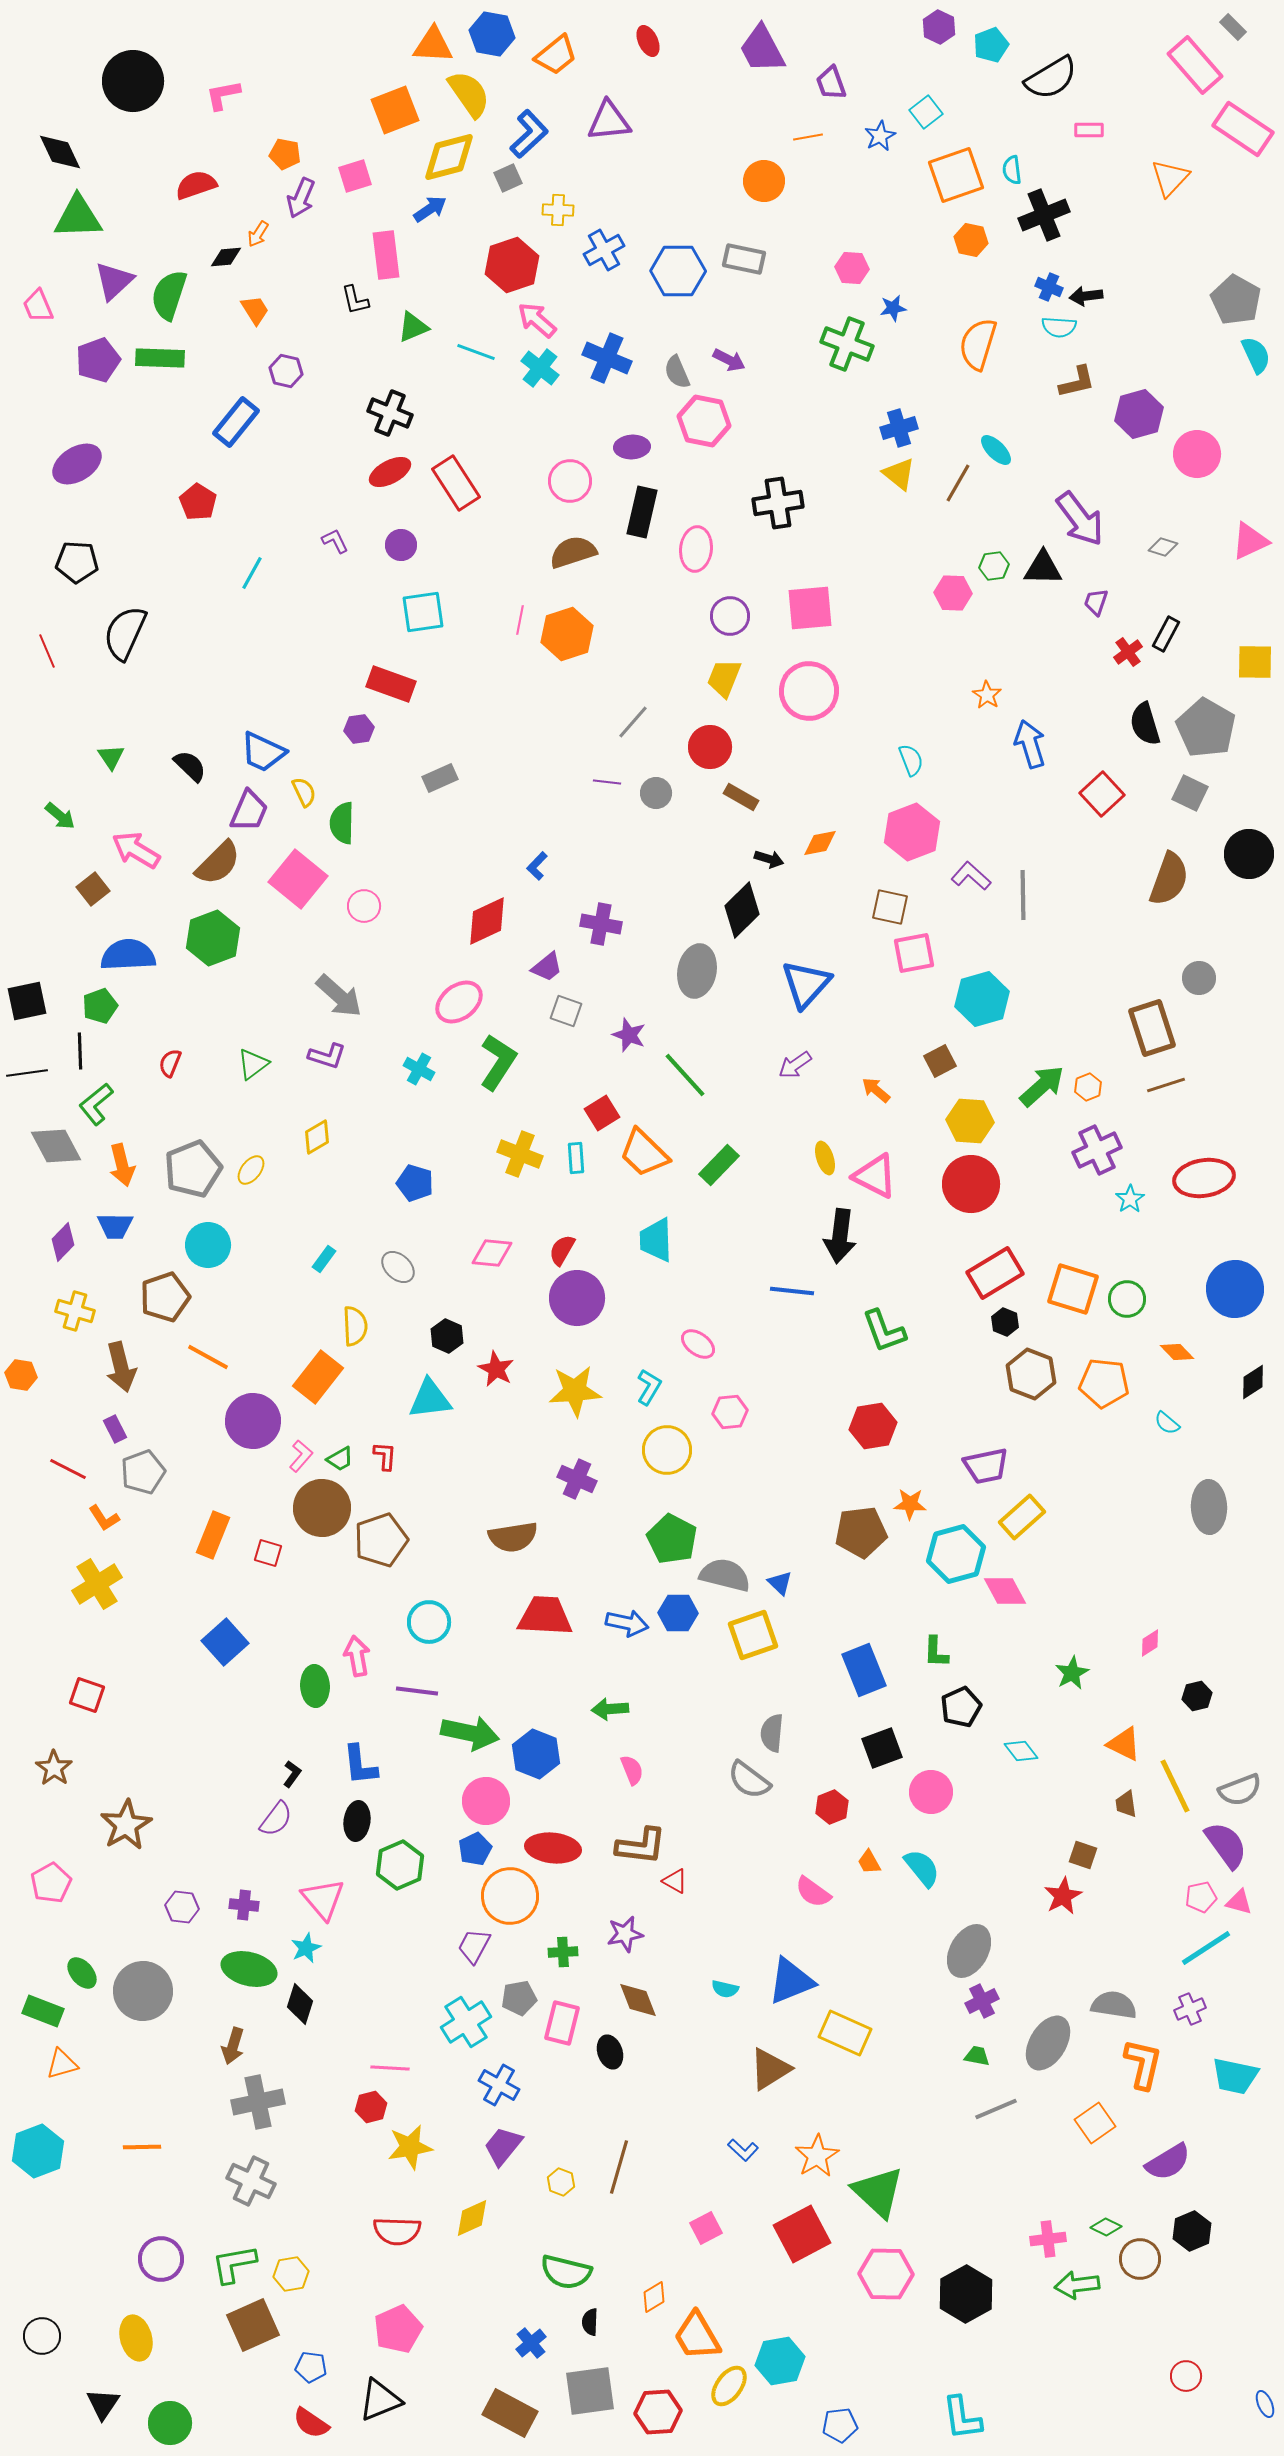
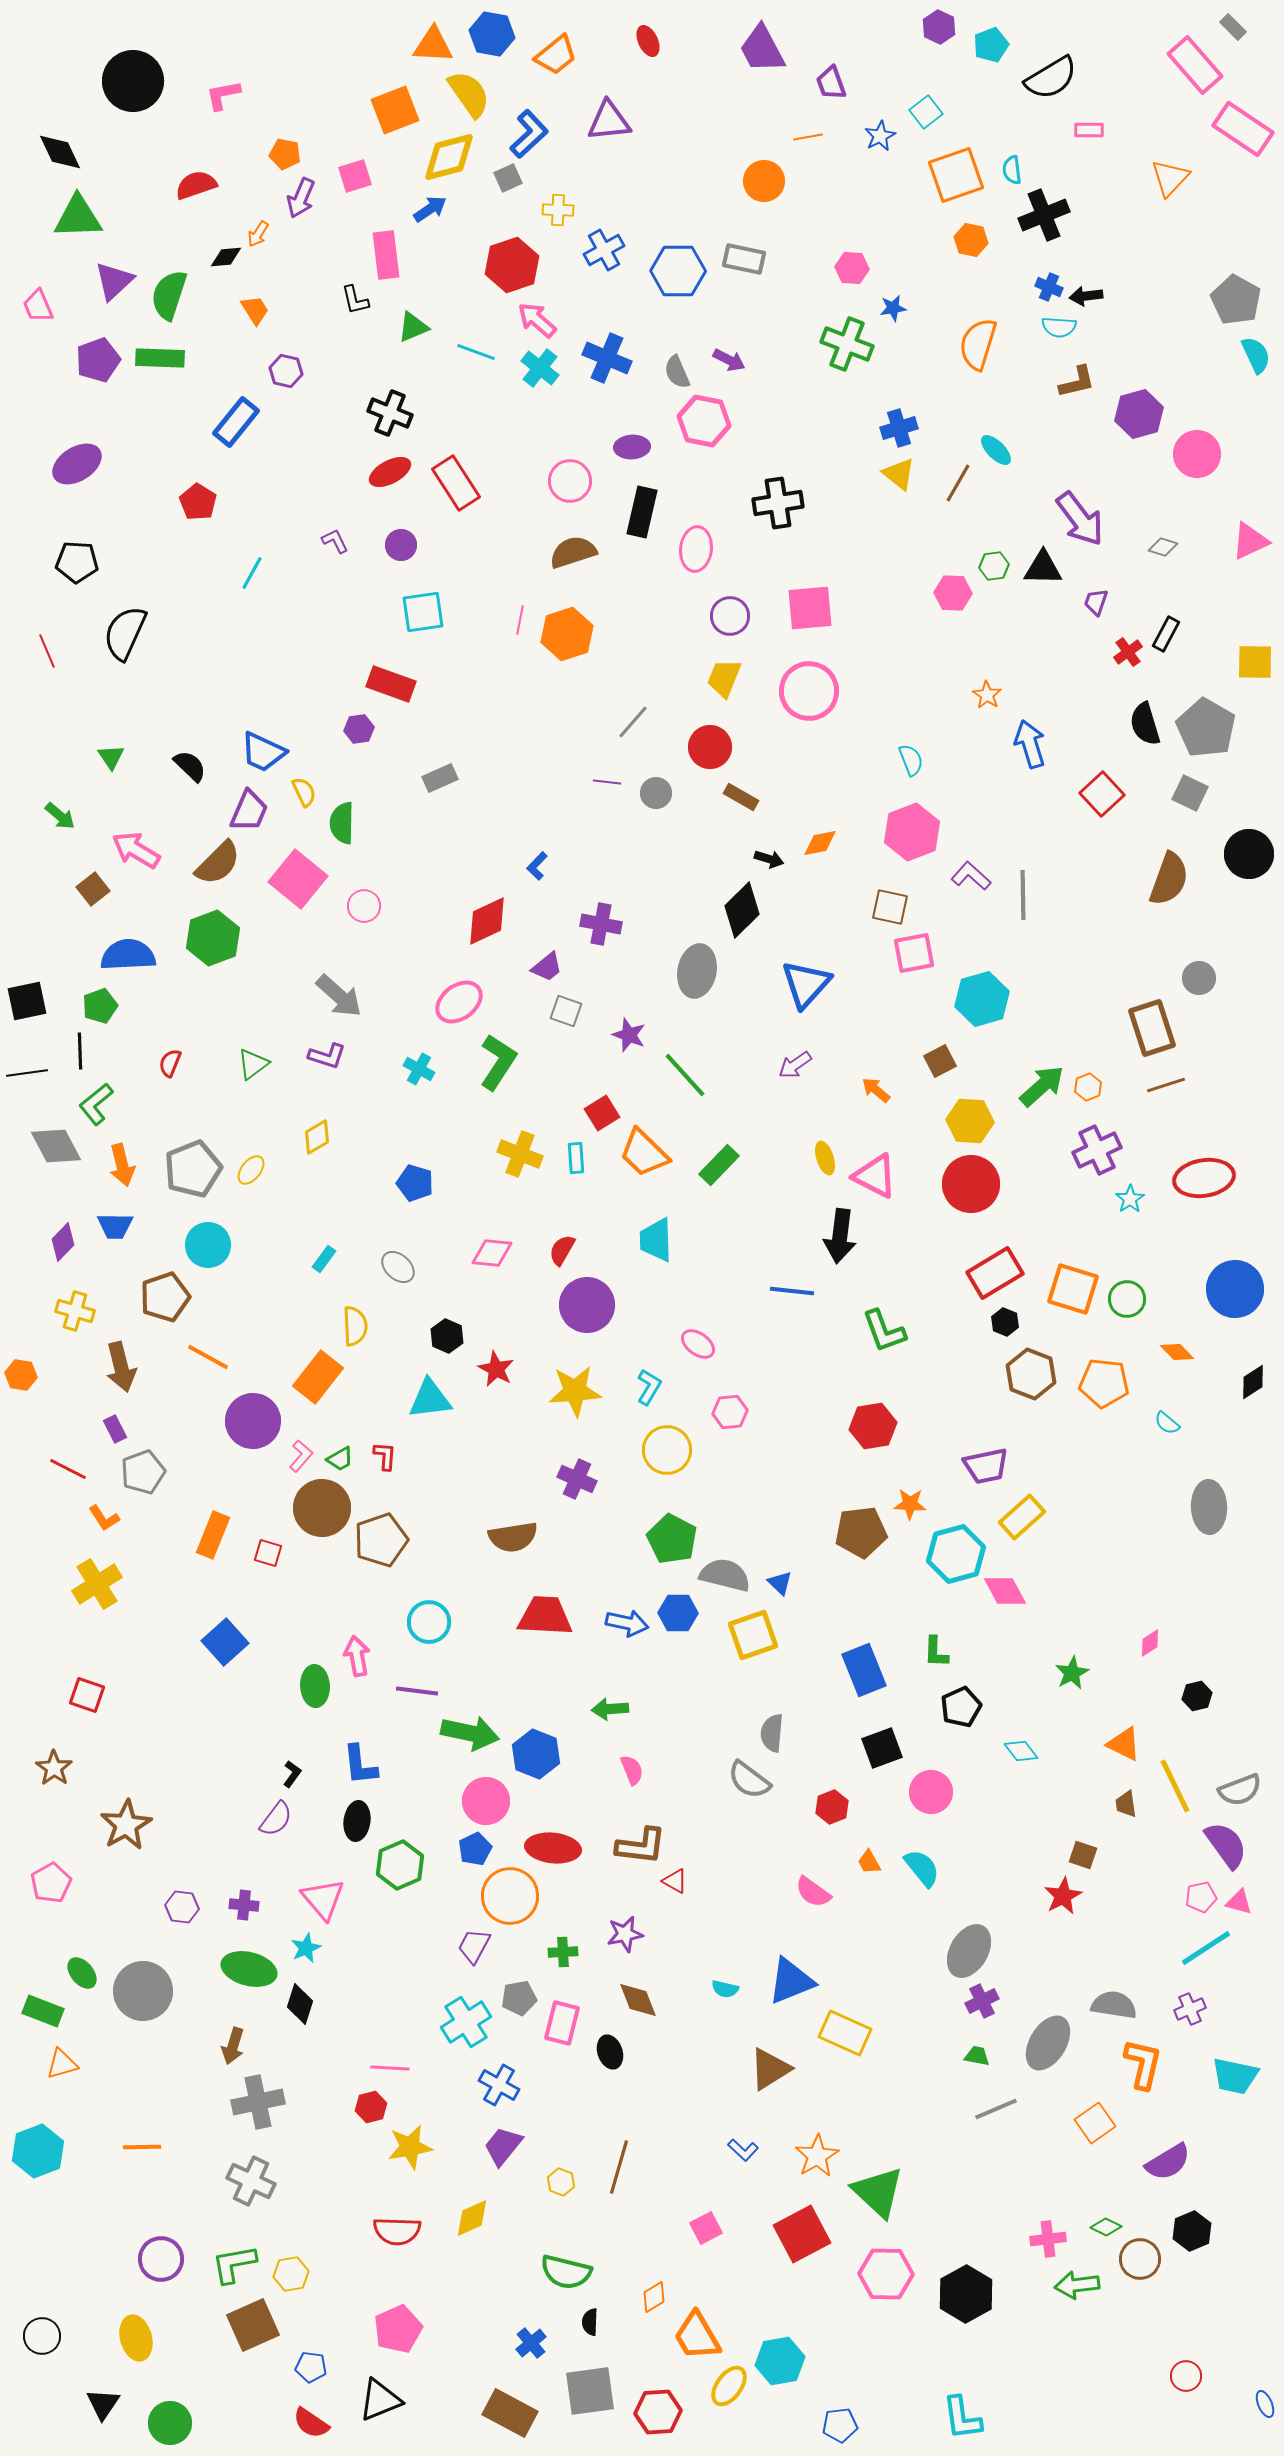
purple circle at (577, 1298): moved 10 px right, 7 px down
